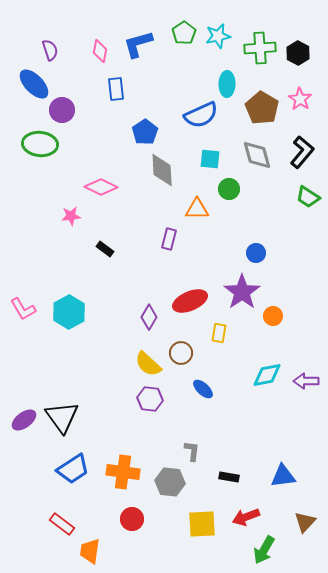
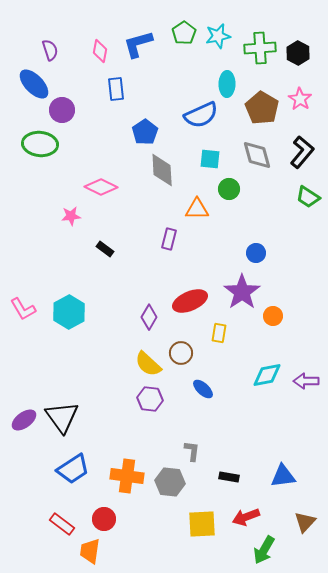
orange cross at (123, 472): moved 4 px right, 4 px down
red circle at (132, 519): moved 28 px left
